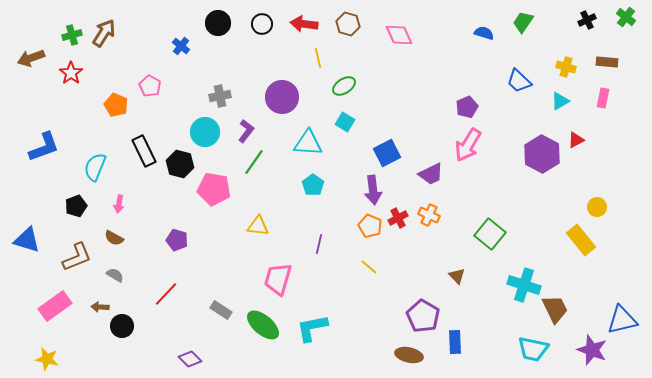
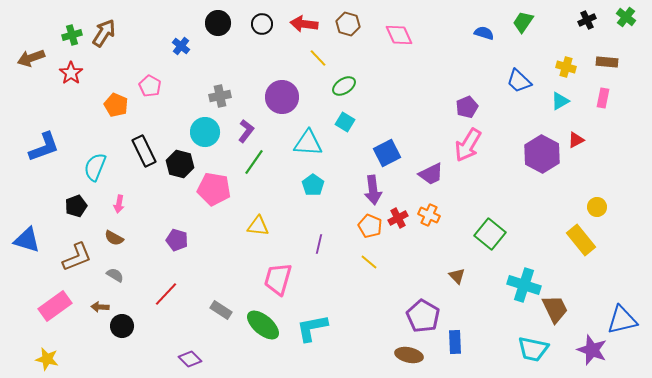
yellow line at (318, 58): rotated 30 degrees counterclockwise
yellow line at (369, 267): moved 5 px up
